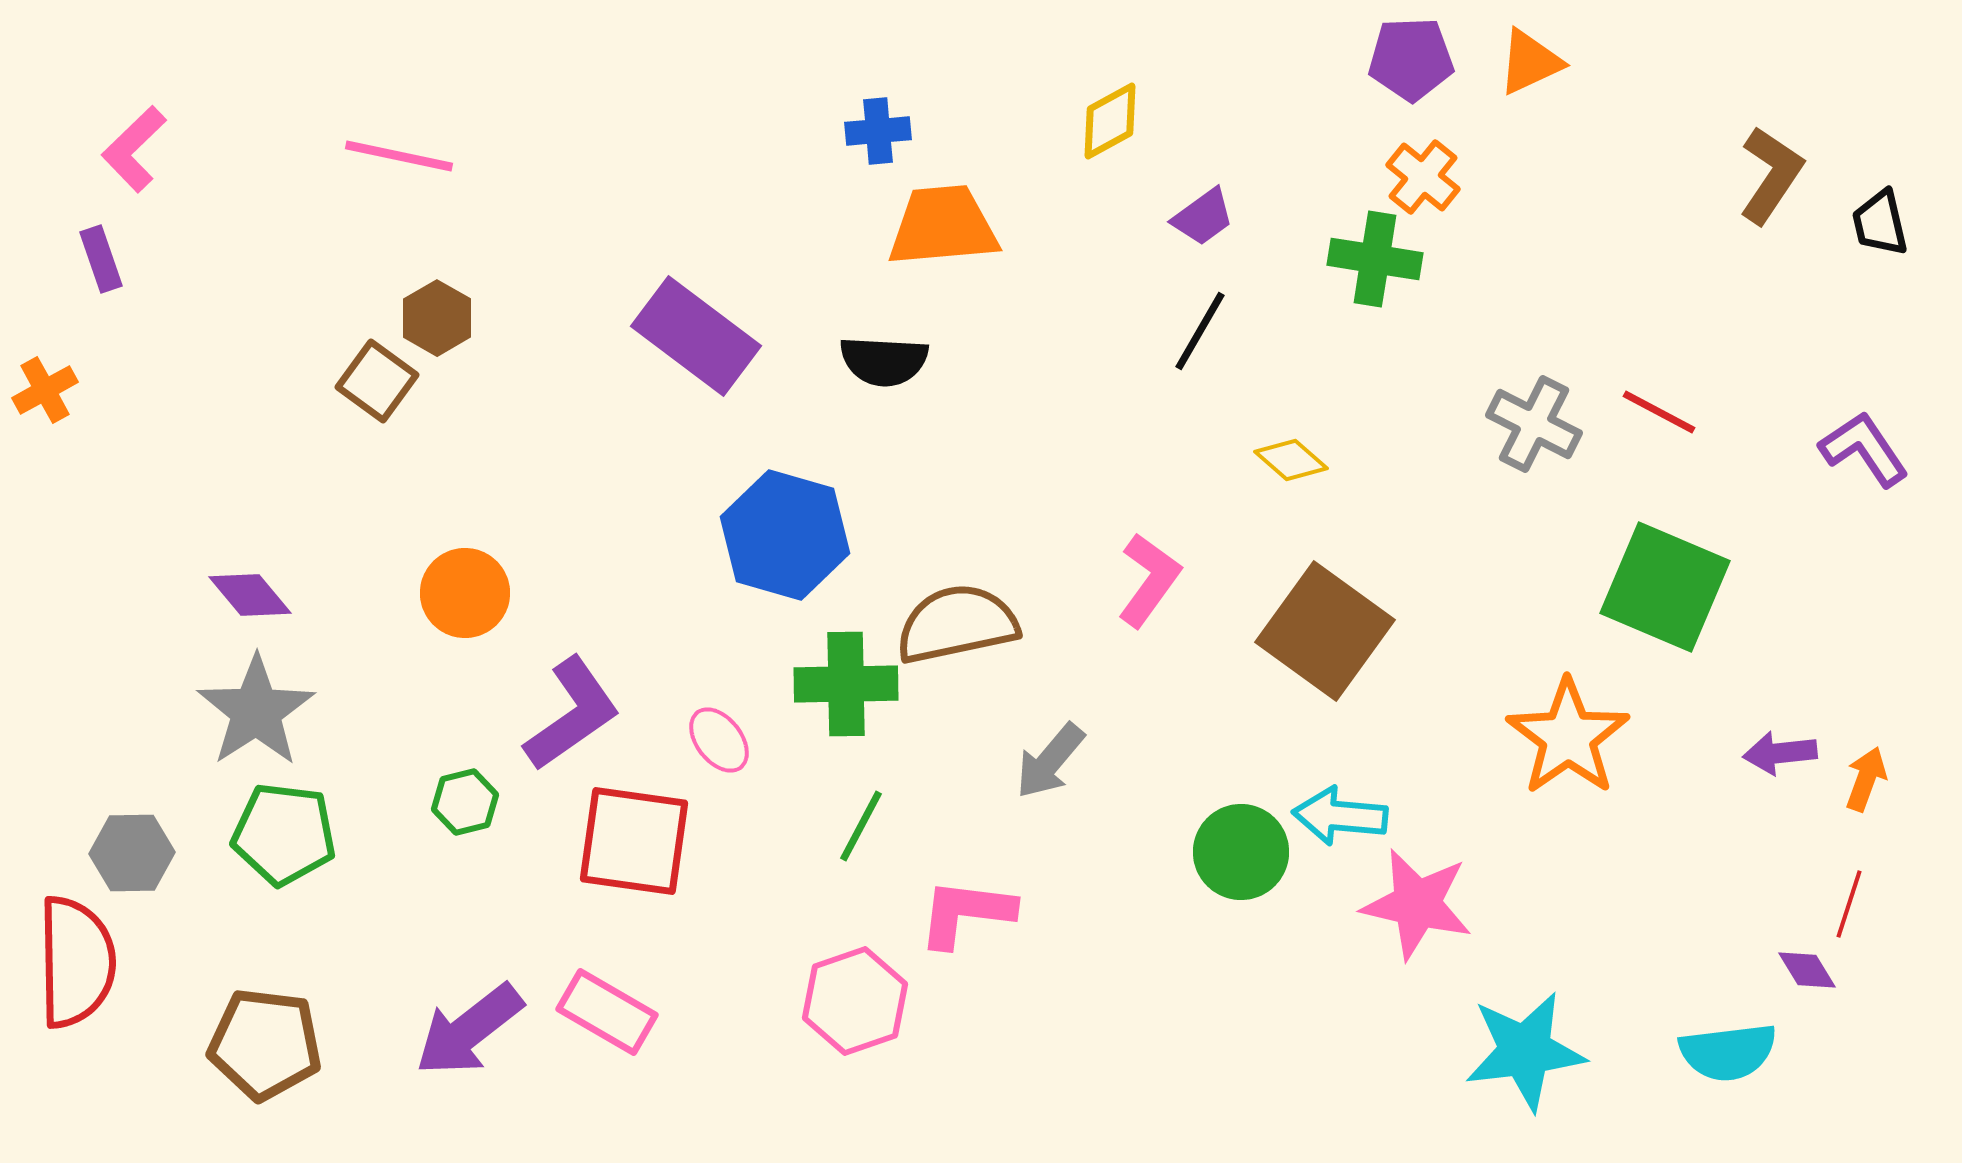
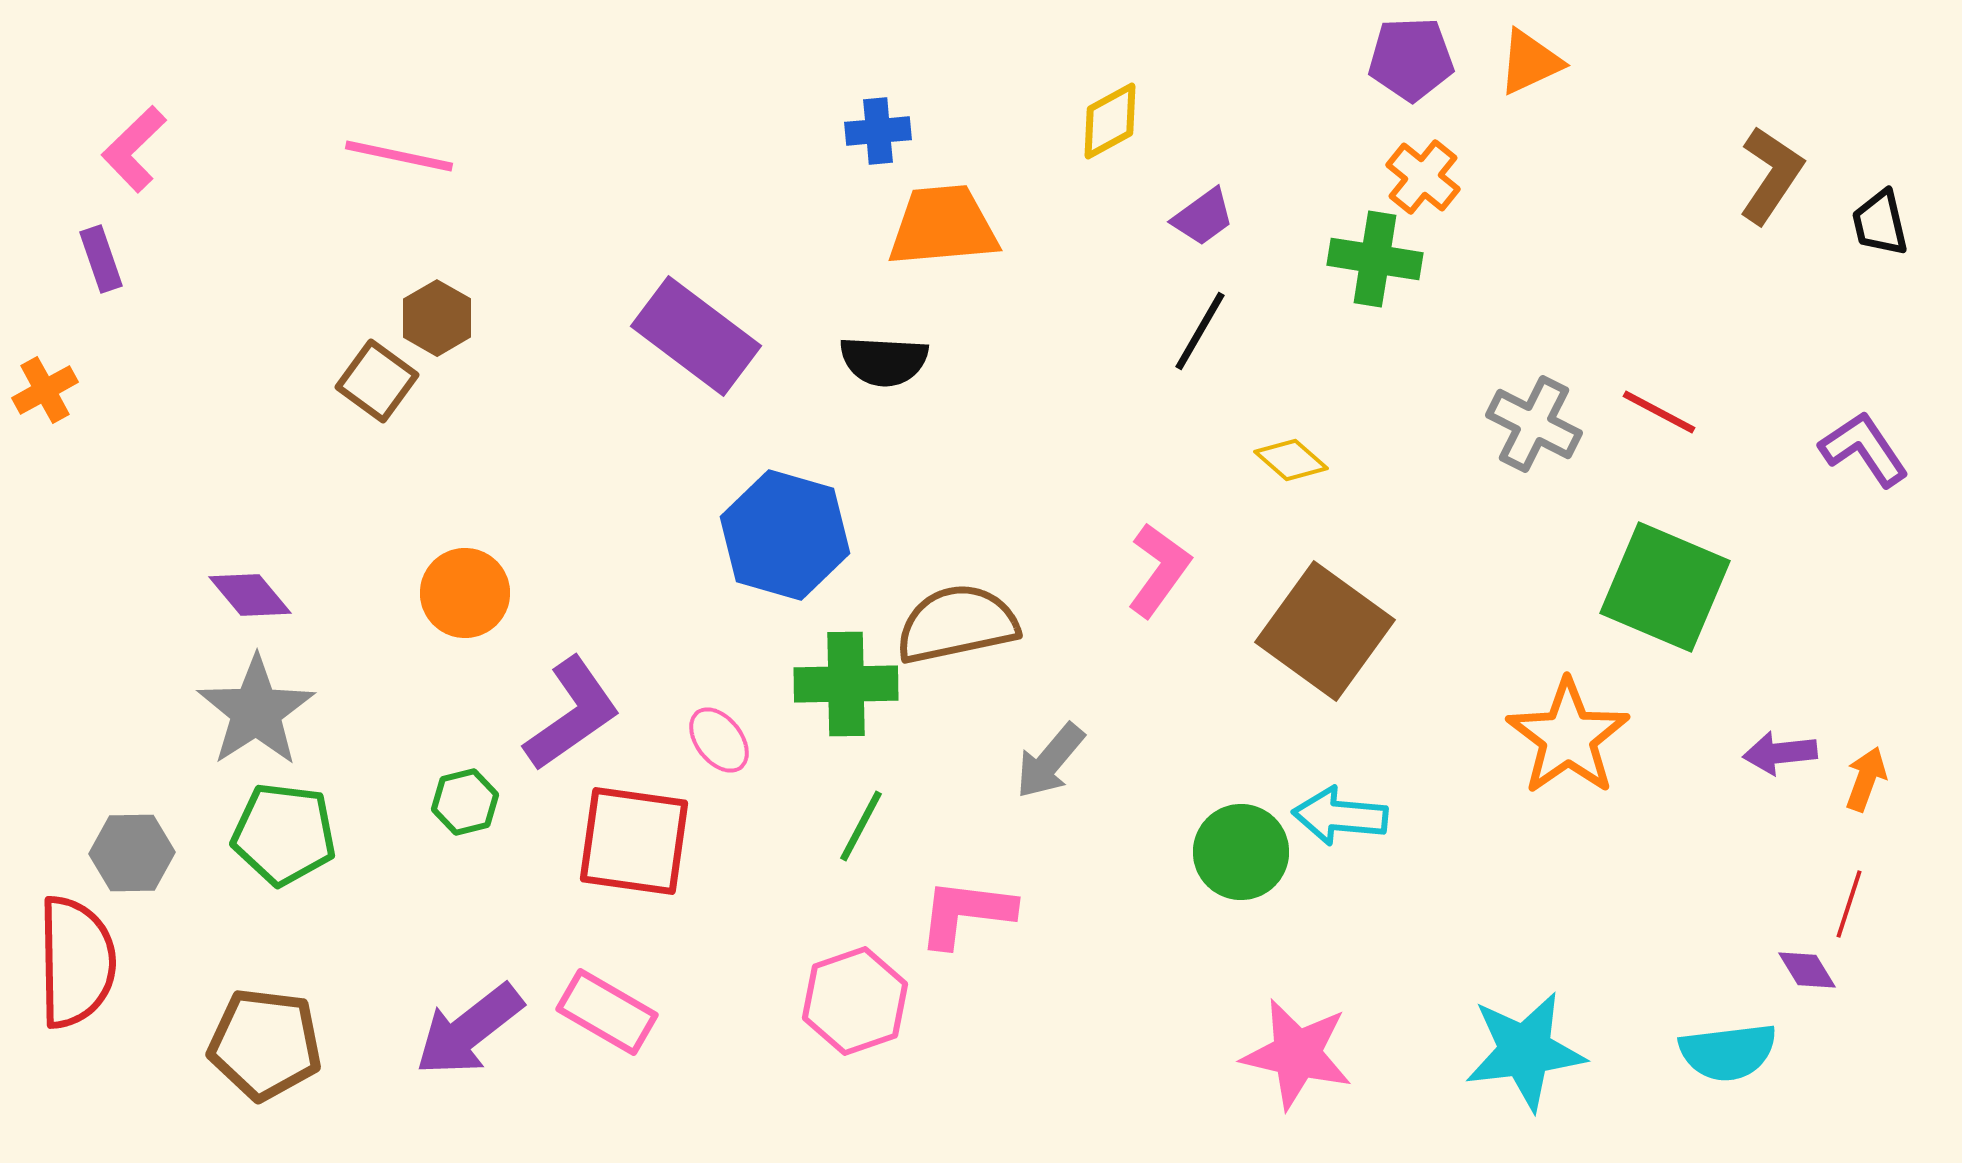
pink L-shape at (1149, 580): moved 10 px right, 10 px up
pink star at (1417, 904): moved 120 px left, 150 px down
